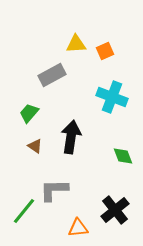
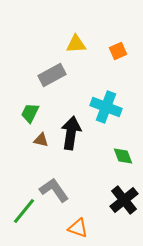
orange square: moved 13 px right
cyan cross: moved 6 px left, 10 px down
green trapezoid: moved 1 px right; rotated 15 degrees counterclockwise
black arrow: moved 4 px up
brown triangle: moved 6 px right, 6 px up; rotated 21 degrees counterclockwise
gray L-shape: rotated 56 degrees clockwise
black cross: moved 9 px right, 10 px up
orange triangle: rotated 25 degrees clockwise
